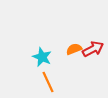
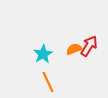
red arrow: moved 4 px left, 3 px up; rotated 30 degrees counterclockwise
cyan star: moved 1 px right, 3 px up; rotated 18 degrees clockwise
